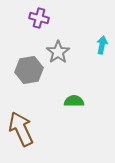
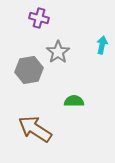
brown arrow: moved 14 px right; rotated 32 degrees counterclockwise
